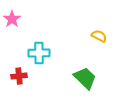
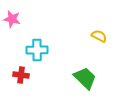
pink star: rotated 24 degrees counterclockwise
cyan cross: moved 2 px left, 3 px up
red cross: moved 2 px right, 1 px up; rotated 14 degrees clockwise
